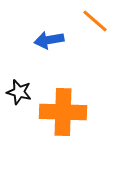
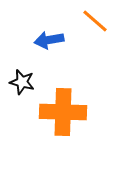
black star: moved 3 px right, 10 px up
